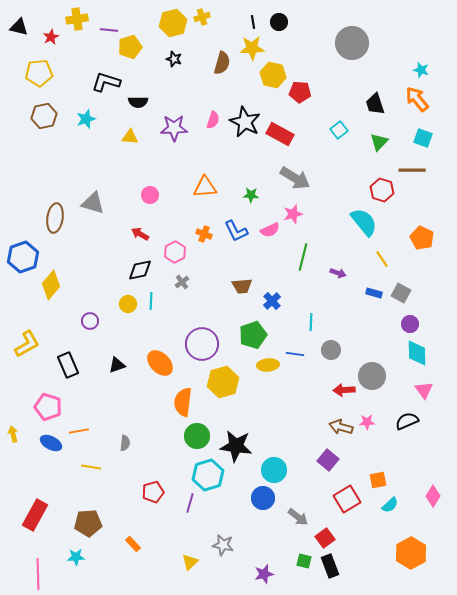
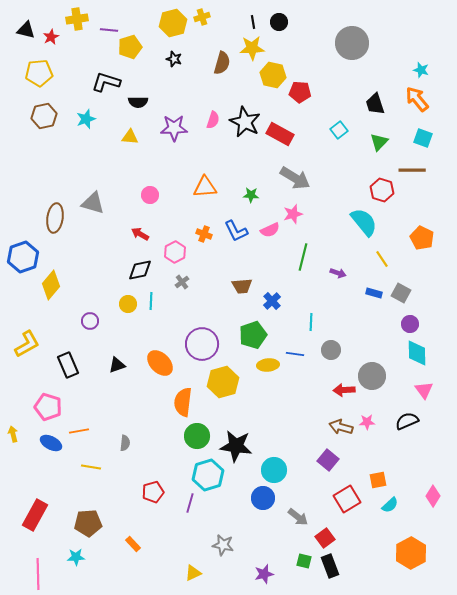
black triangle at (19, 27): moved 7 px right, 3 px down
yellow triangle at (190, 562): moved 3 px right, 11 px down; rotated 18 degrees clockwise
